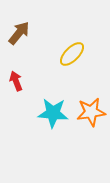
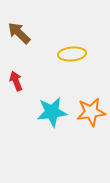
brown arrow: rotated 85 degrees counterclockwise
yellow ellipse: rotated 40 degrees clockwise
cyan star: moved 1 px left, 1 px up; rotated 12 degrees counterclockwise
